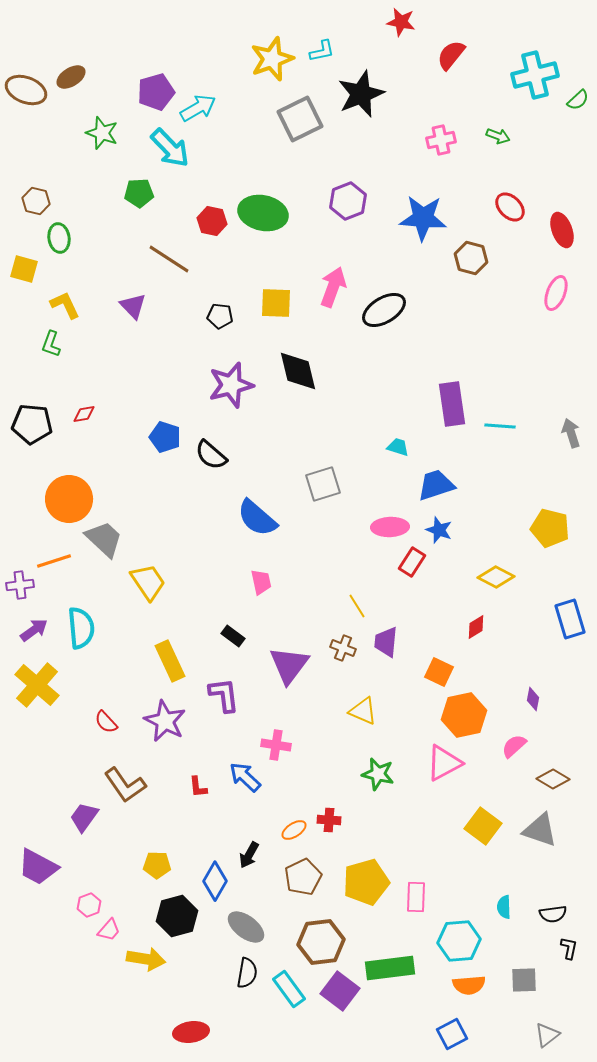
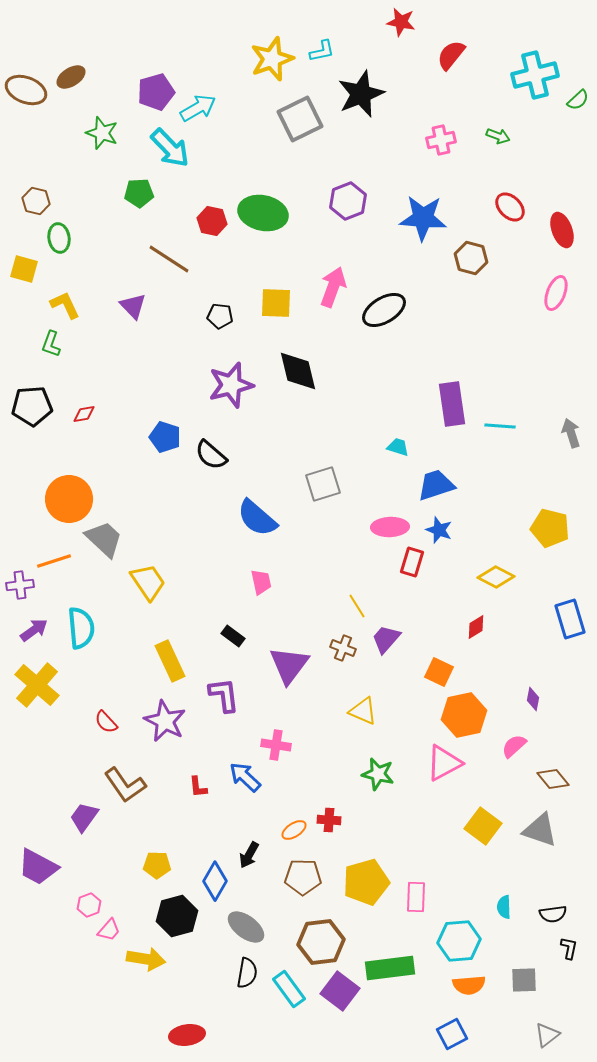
black pentagon at (32, 424): moved 18 px up; rotated 9 degrees counterclockwise
red rectangle at (412, 562): rotated 16 degrees counterclockwise
purple trapezoid at (386, 642): moved 3 px up; rotated 36 degrees clockwise
brown diamond at (553, 779): rotated 20 degrees clockwise
brown pentagon at (303, 877): rotated 27 degrees clockwise
red ellipse at (191, 1032): moved 4 px left, 3 px down
